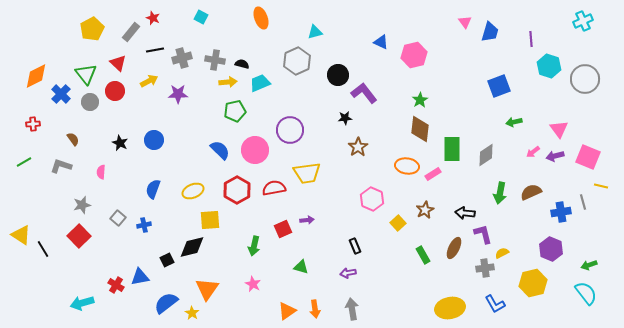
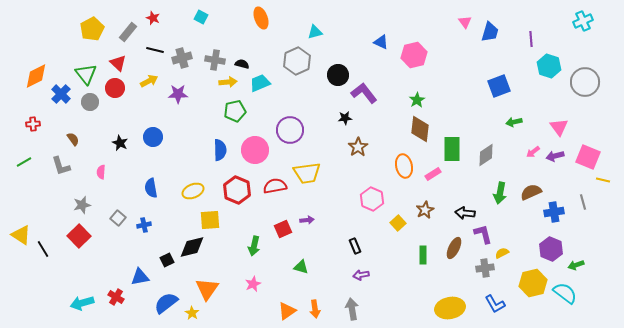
gray rectangle at (131, 32): moved 3 px left
black line at (155, 50): rotated 24 degrees clockwise
gray circle at (585, 79): moved 3 px down
red circle at (115, 91): moved 3 px up
green star at (420, 100): moved 3 px left
pink triangle at (559, 129): moved 2 px up
blue circle at (154, 140): moved 1 px left, 3 px up
blue semicircle at (220, 150): rotated 45 degrees clockwise
gray L-shape at (61, 166): rotated 125 degrees counterclockwise
orange ellipse at (407, 166): moved 3 px left; rotated 70 degrees clockwise
yellow line at (601, 186): moved 2 px right, 6 px up
red semicircle at (274, 188): moved 1 px right, 2 px up
blue semicircle at (153, 189): moved 2 px left, 1 px up; rotated 30 degrees counterclockwise
red hexagon at (237, 190): rotated 8 degrees counterclockwise
blue cross at (561, 212): moved 7 px left
green rectangle at (423, 255): rotated 30 degrees clockwise
green arrow at (589, 265): moved 13 px left
purple arrow at (348, 273): moved 13 px right, 2 px down
pink star at (253, 284): rotated 21 degrees clockwise
red cross at (116, 285): moved 12 px down
cyan semicircle at (586, 293): moved 21 px left; rotated 15 degrees counterclockwise
